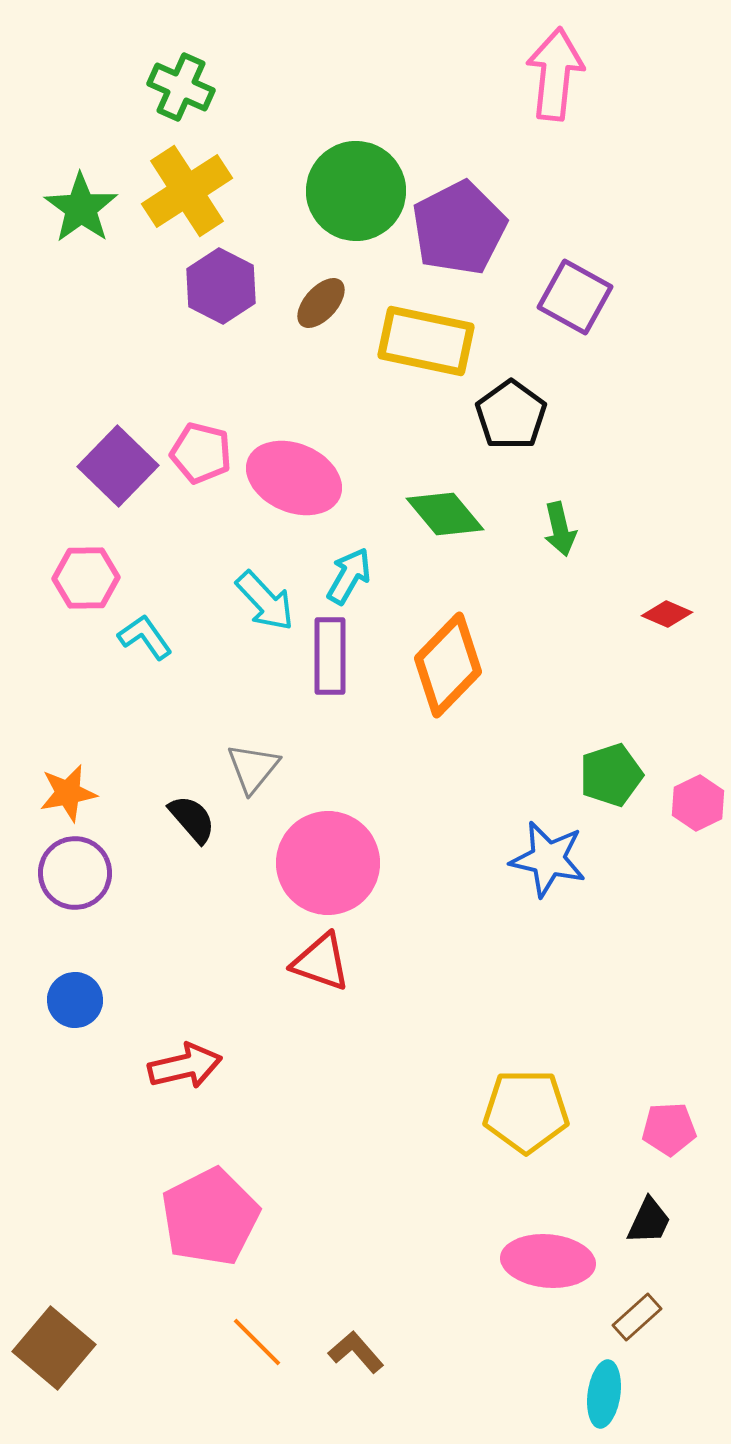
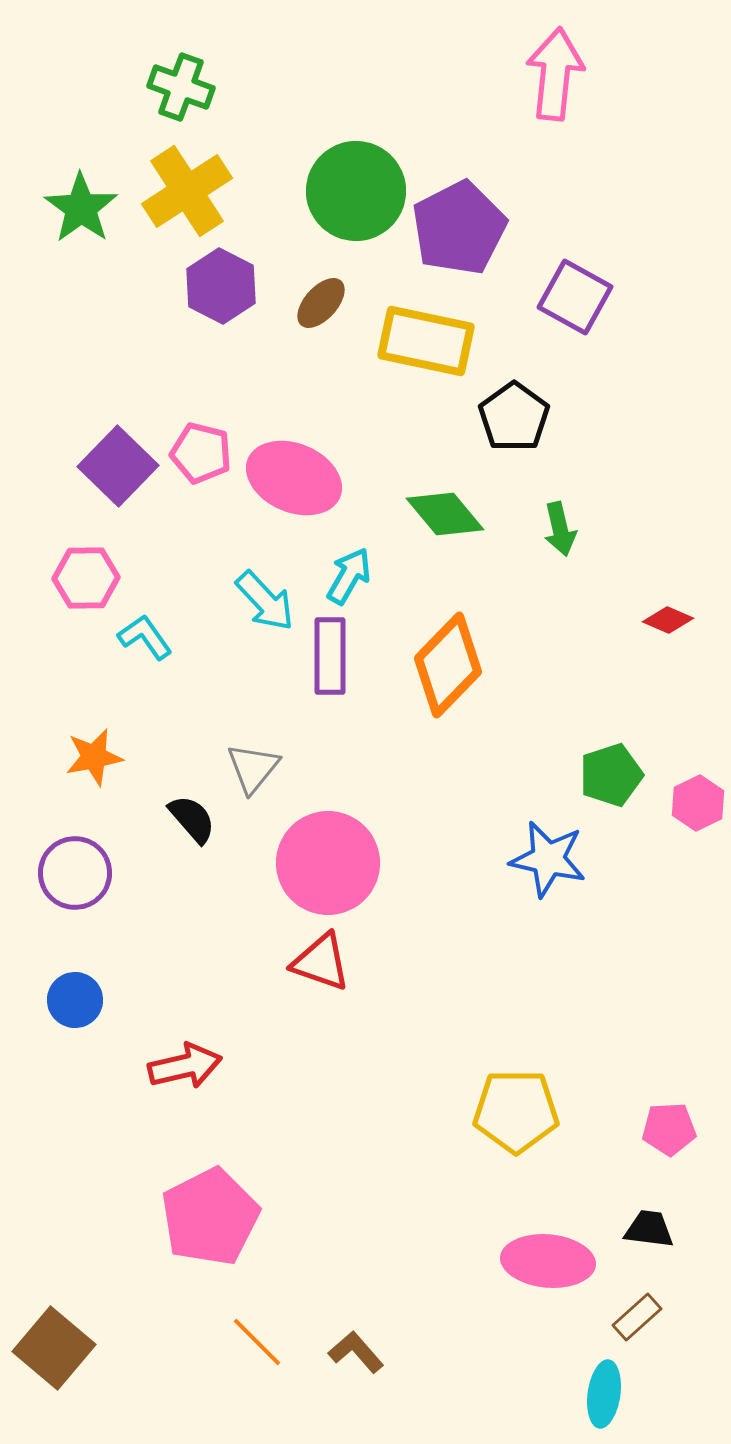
green cross at (181, 87): rotated 4 degrees counterclockwise
black pentagon at (511, 415): moved 3 px right, 2 px down
red diamond at (667, 614): moved 1 px right, 6 px down
orange star at (68, 793): moved 26 px right, 36 px up
yellow pentagon at (526, 1111): moved 10 px left
black trapezoid at (649, 1221): moved 8 px down; rotated 108 degrees counterclockwise
